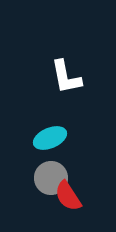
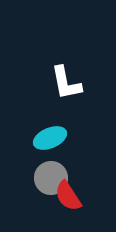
white L-shape: moved 6 px down
